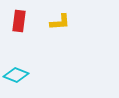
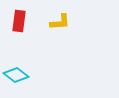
cyan diamond: rotated 15 degrees clockwise
